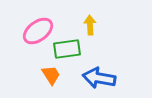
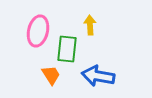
pink ellipse: rotated 40 degrees counterclockwise
green rectangle: rotated 76 degrees counterclockwise
blue arrow: moved 1 px left, 2 px up
